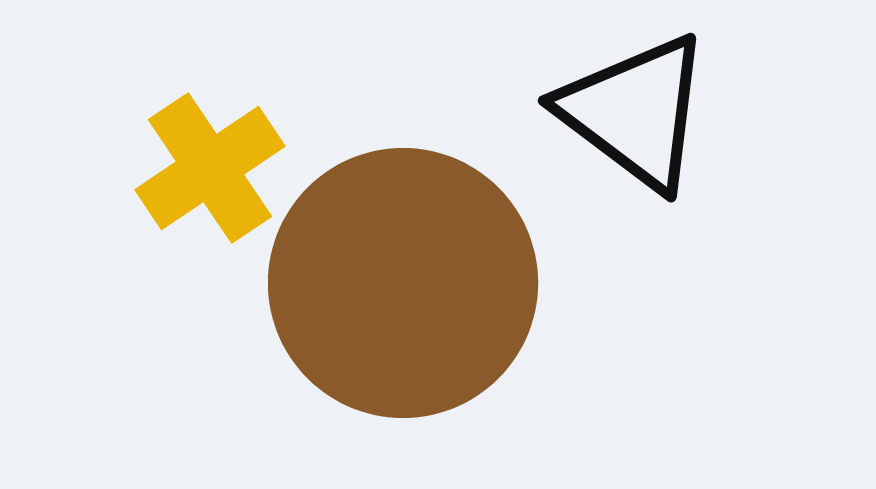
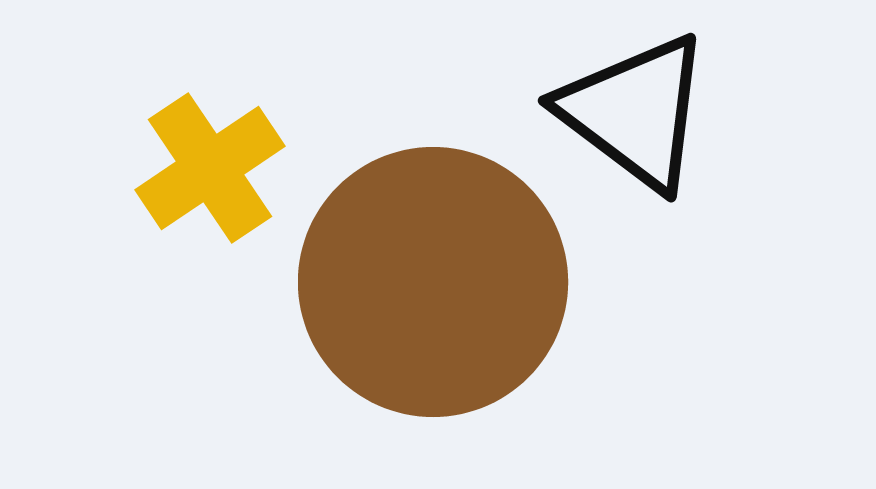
brown circle: moved 30 px right, 1 px up
